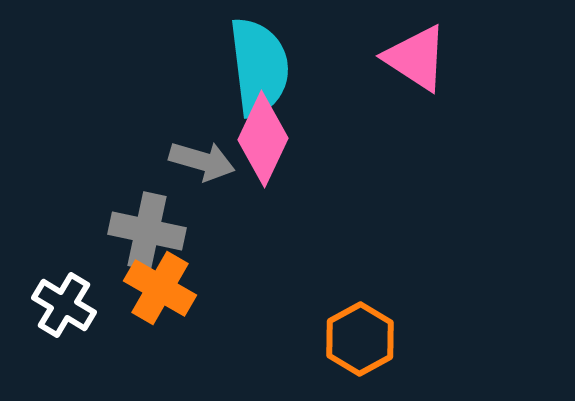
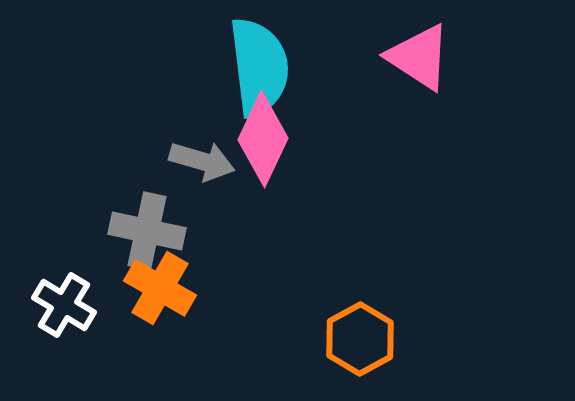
pink triangle: moved 3 px right, 1 px up
